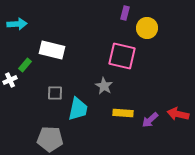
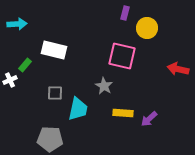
white rectangle: moved 2 px right
red arrow: moved 45 px up
purple arrow: moved 1 px left, 1 px up
